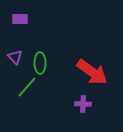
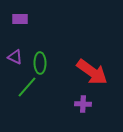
purple triangle: rotated 21 degrees counterclockwise
